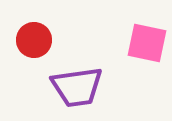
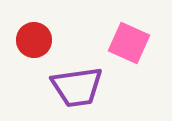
pink square: moved 18 px left; rotated 12 degrees clockwise
